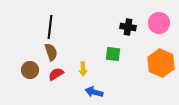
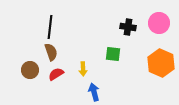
blue arrow: rotated 60 degrees clockwise
